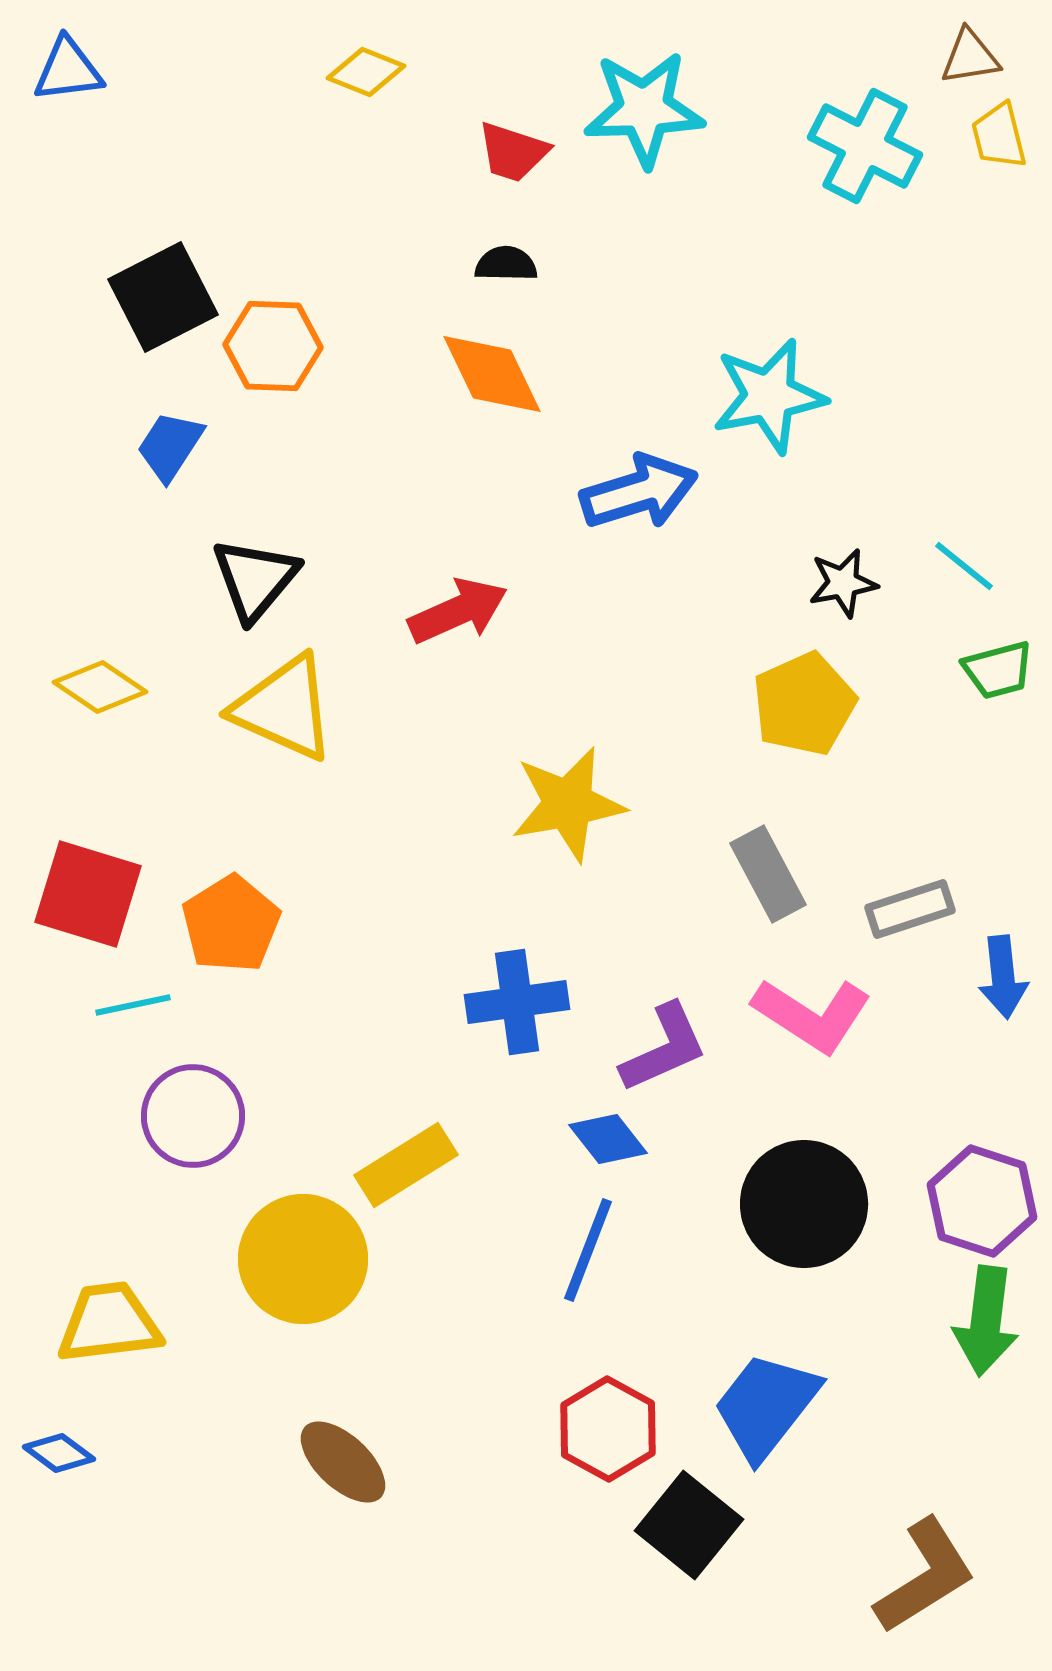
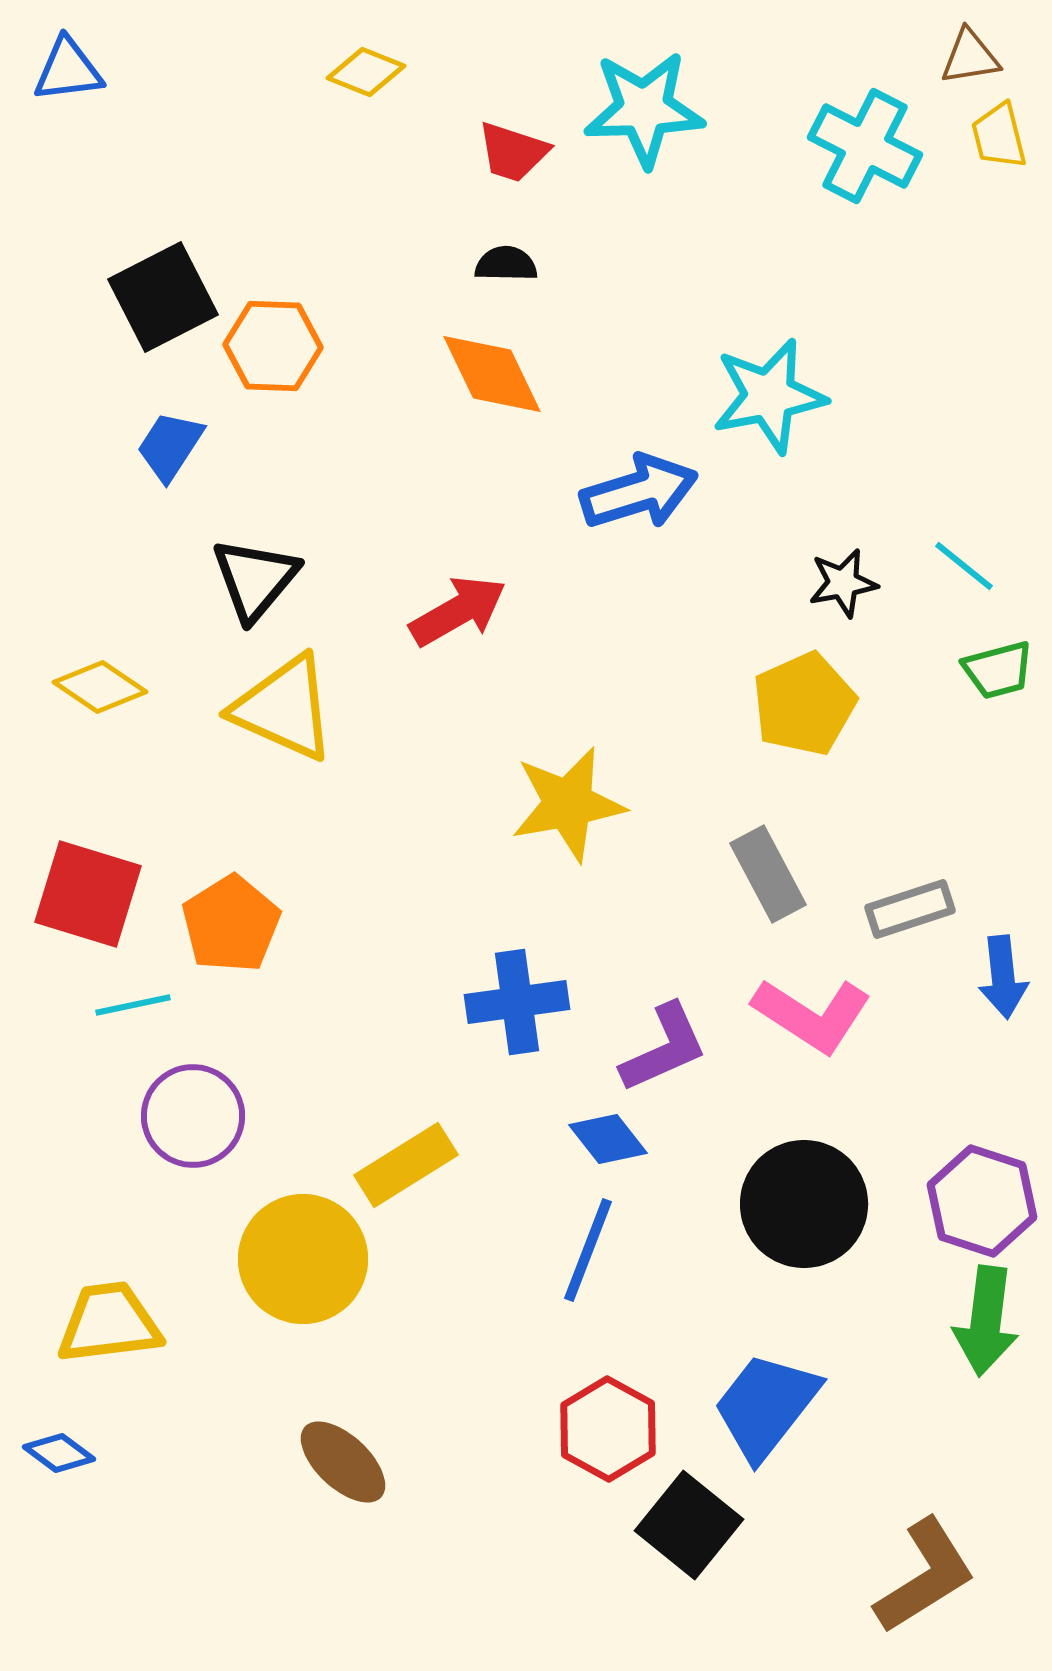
red arrow at (458, 611): rotated 6 degrees counterclockwise
